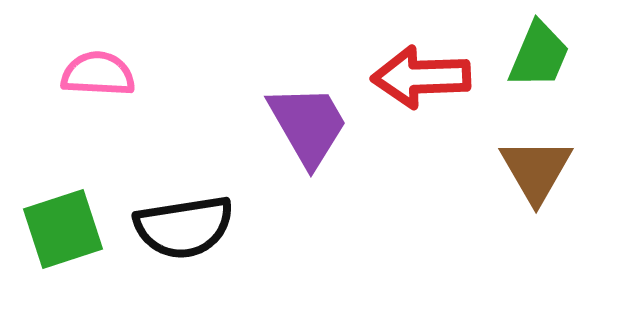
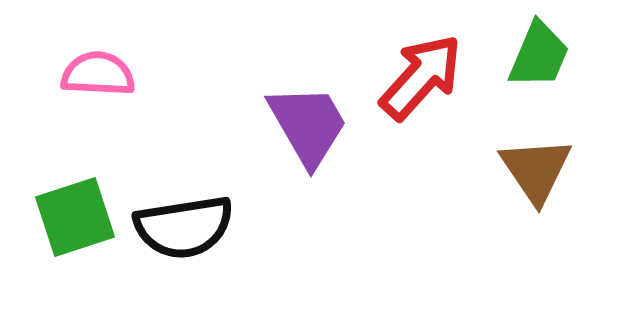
red arrow: rotated 134 degrees clockwise
brown triangle: rotated 4 degrees counterclockwise
green square: moved 12 px right, 12 px up
